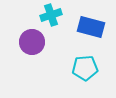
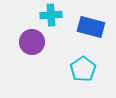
cyan cross: rotated 15 degrees clockwise
cyan pentagon: moved 2 px left, 1 px down; rotated 30 degrees counterclockwise
